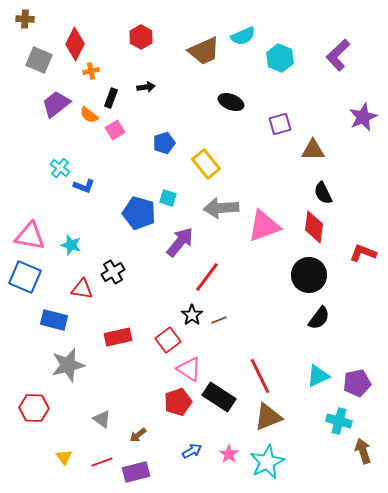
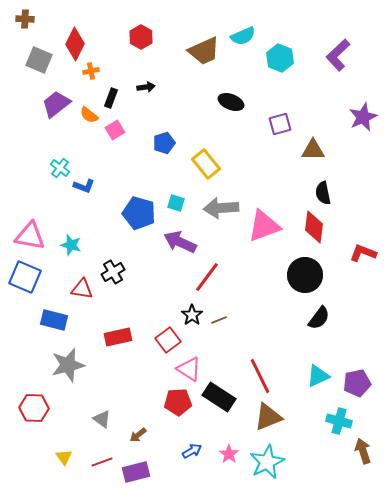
black semicircle at (323, 193): rotated 15 degrees clockwise
cyan square at (168, 198): moved 8 px right, 5 px down
purple arrow at (180, 242): rotated 104 degrees counterclockwise
black circle at (309, 275): moved 4 px left
red pentagon at (178, 402): rotated 16 degrees clockwise
